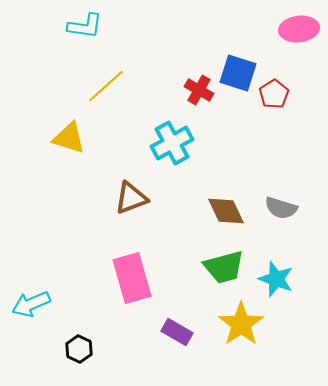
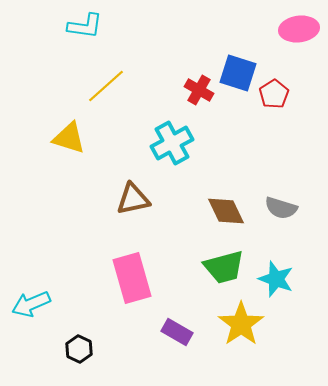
brown triangle: moved 2 px right, 1 px down; rotated 9 degrees clockwise
